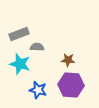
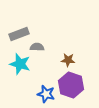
purple hexagon: rotated 15 degrees clockwise
blue star: moved 8 px right, 4 px down
